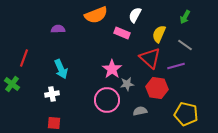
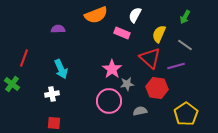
pink circle: moved 2 px right, 1 px down
yellow pentagon: rotated 25 degrees clockwise
